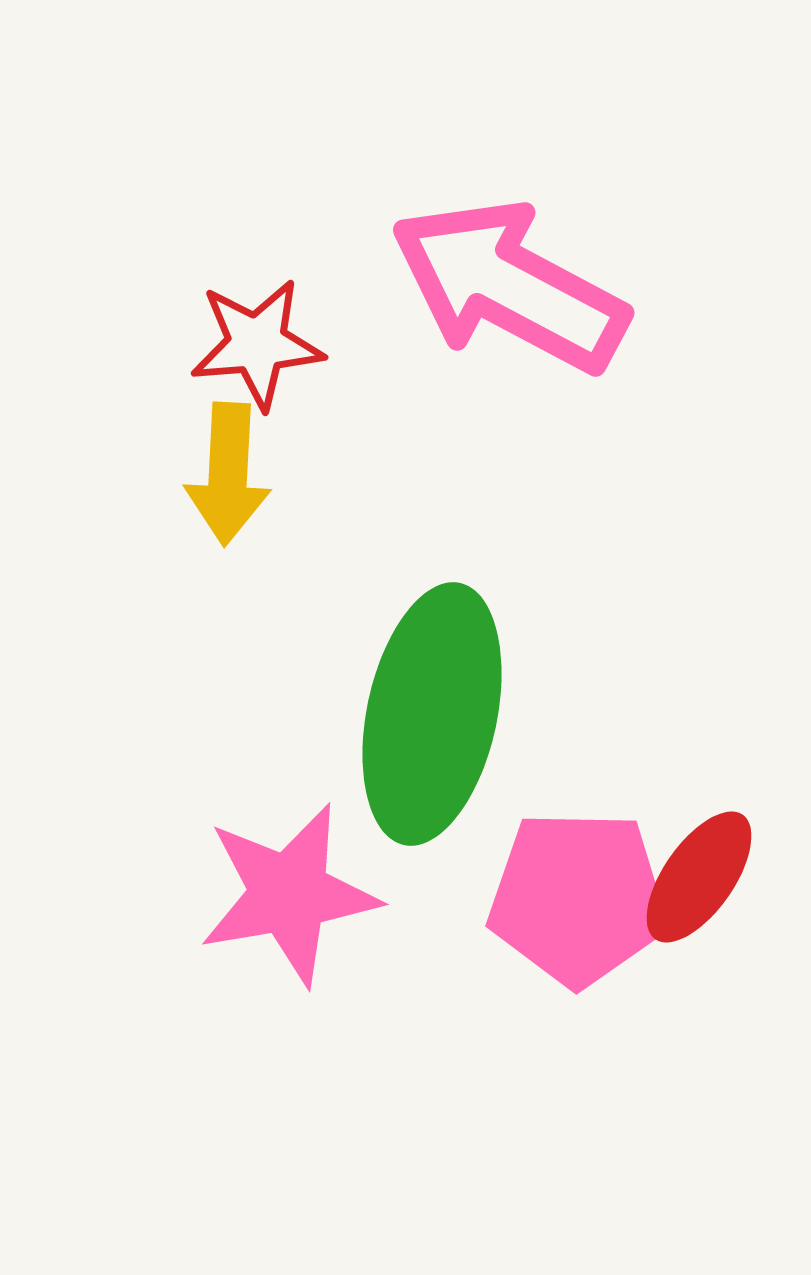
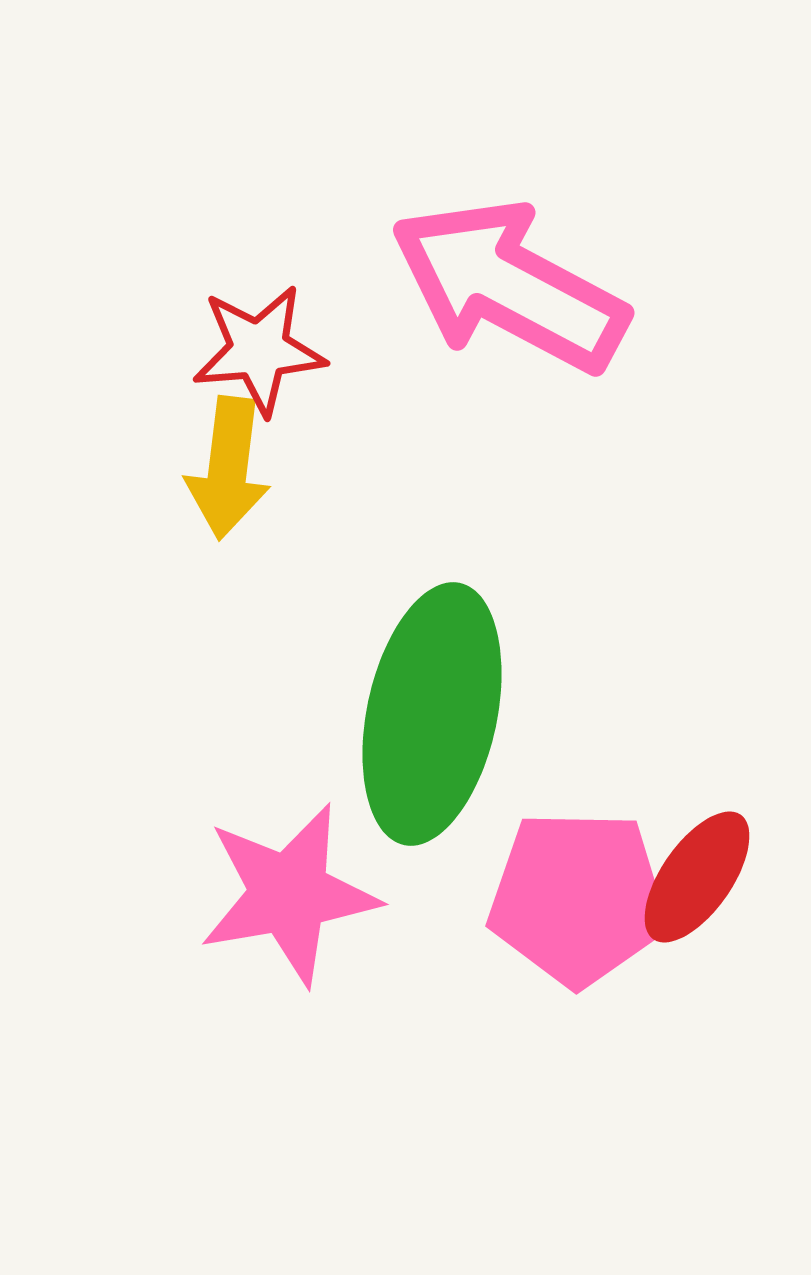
red star: moved 2 px right, 6 px down
yellow arrow: moved 6 px up; rotated 4 degrees clockwise
red ellipse: moved 2 px left
